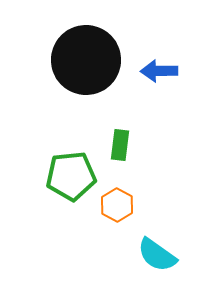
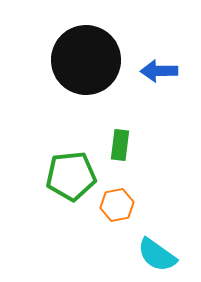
orange hexagon: rotated 20 degrees clockwise
